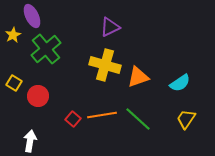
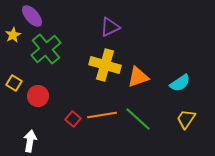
purple ellipse: rotated 15 degrees counterclockwise
